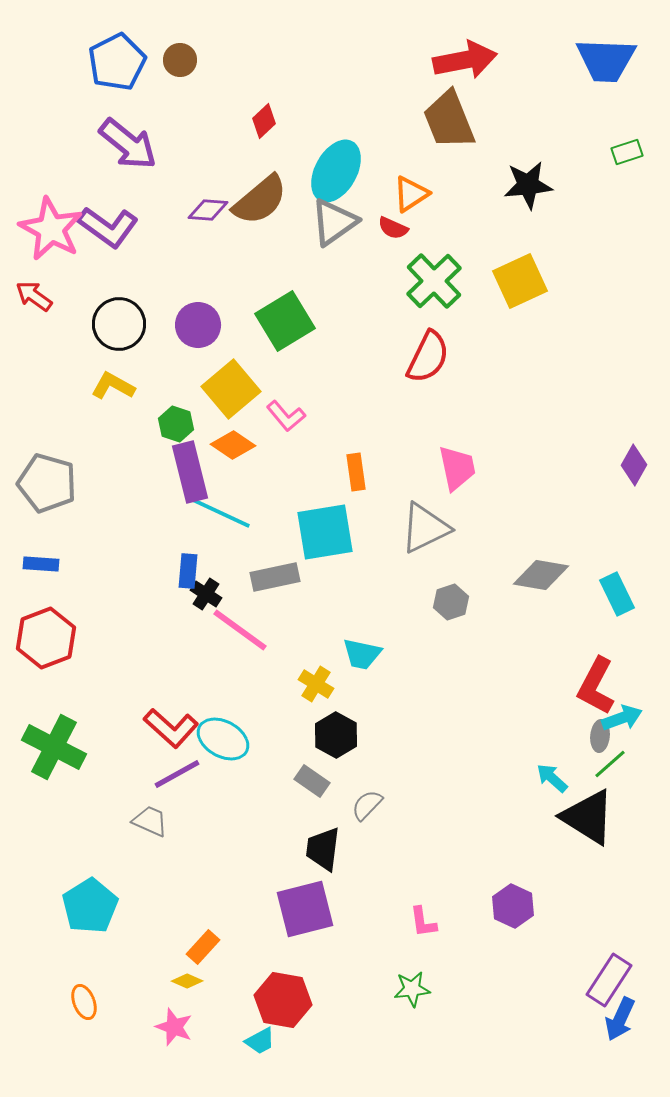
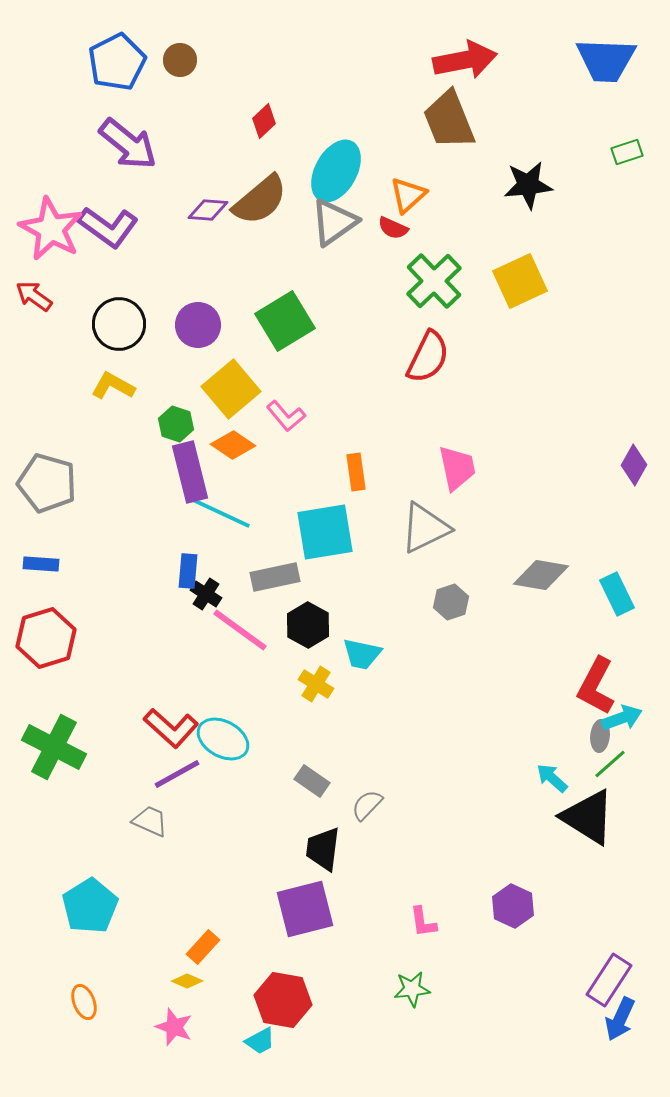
orange triangle at (411, 194): moved 3 px left, 1 px down; rotated 9 degrees counterclockwise
red hexagon at (46, 638): rotated 4 degrees clockwise
black hexagon at (336, 735): moved 28 px left, 110 px up
